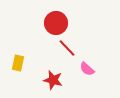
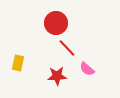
red star: moved 4 px right, 4 px up; rotated 18 degrees counterclockwise
